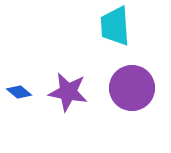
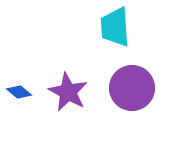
cyan trapezoid: moved 1 px down
purple star: rotated 18 degrees clockwise
